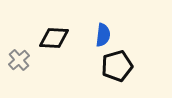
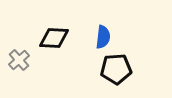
blue semicircle: moved 2 px down
black pentagon: moved 1 px left, 3 px down; rotated 12 degrees clockwise
